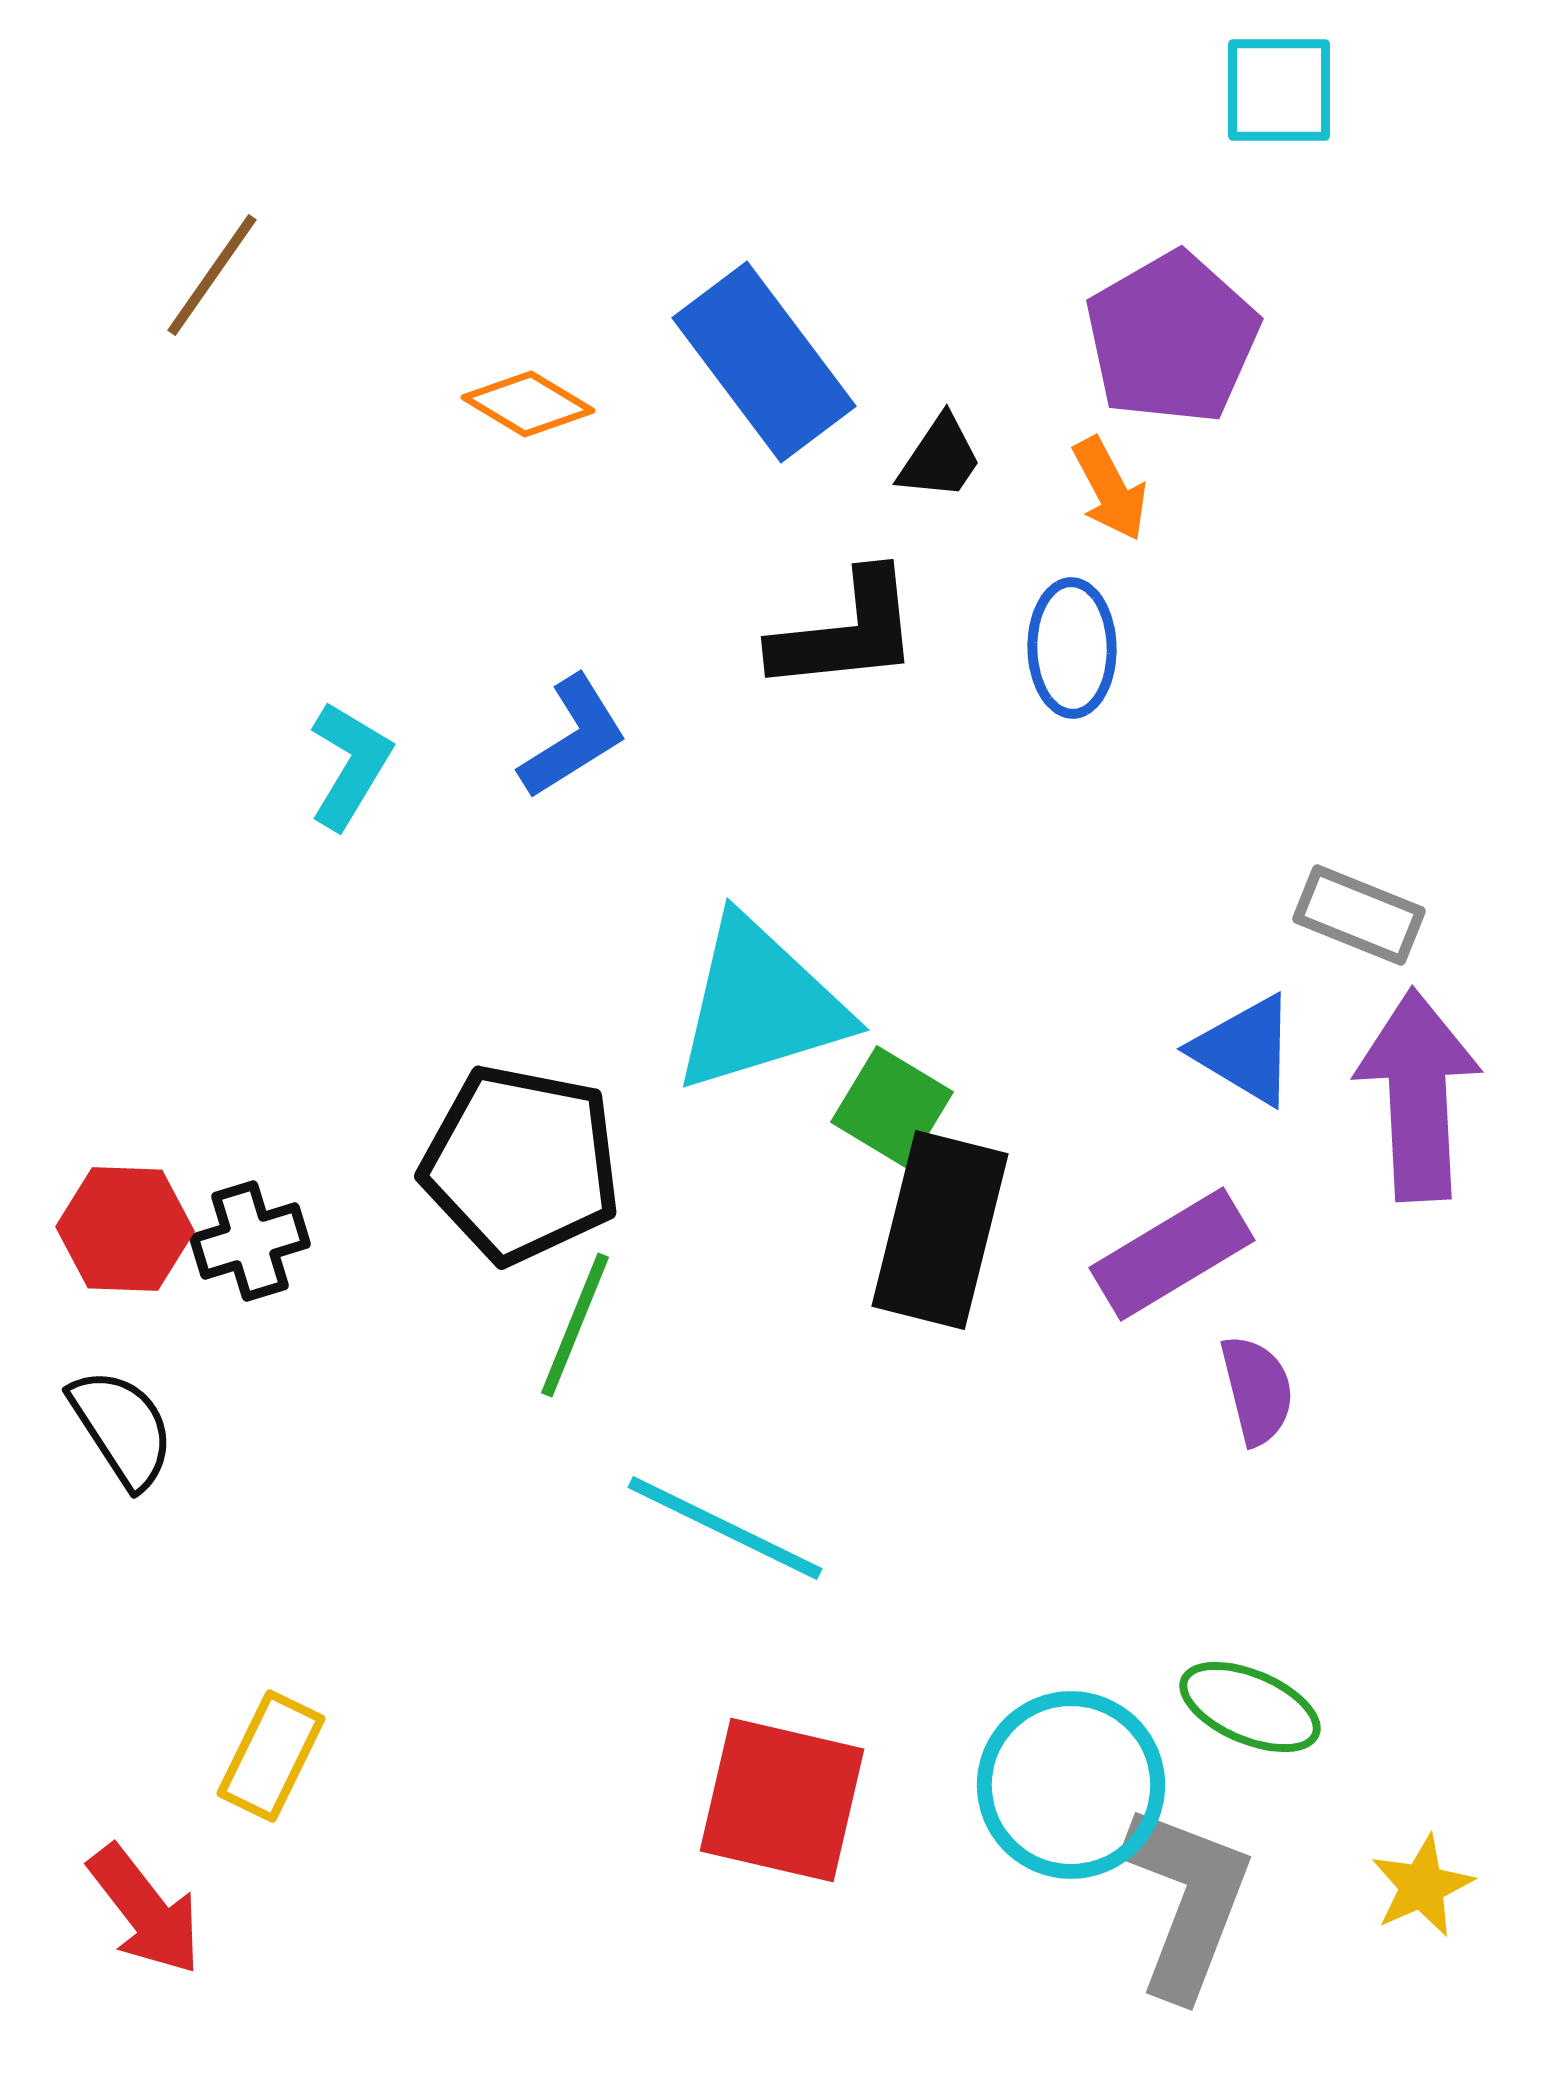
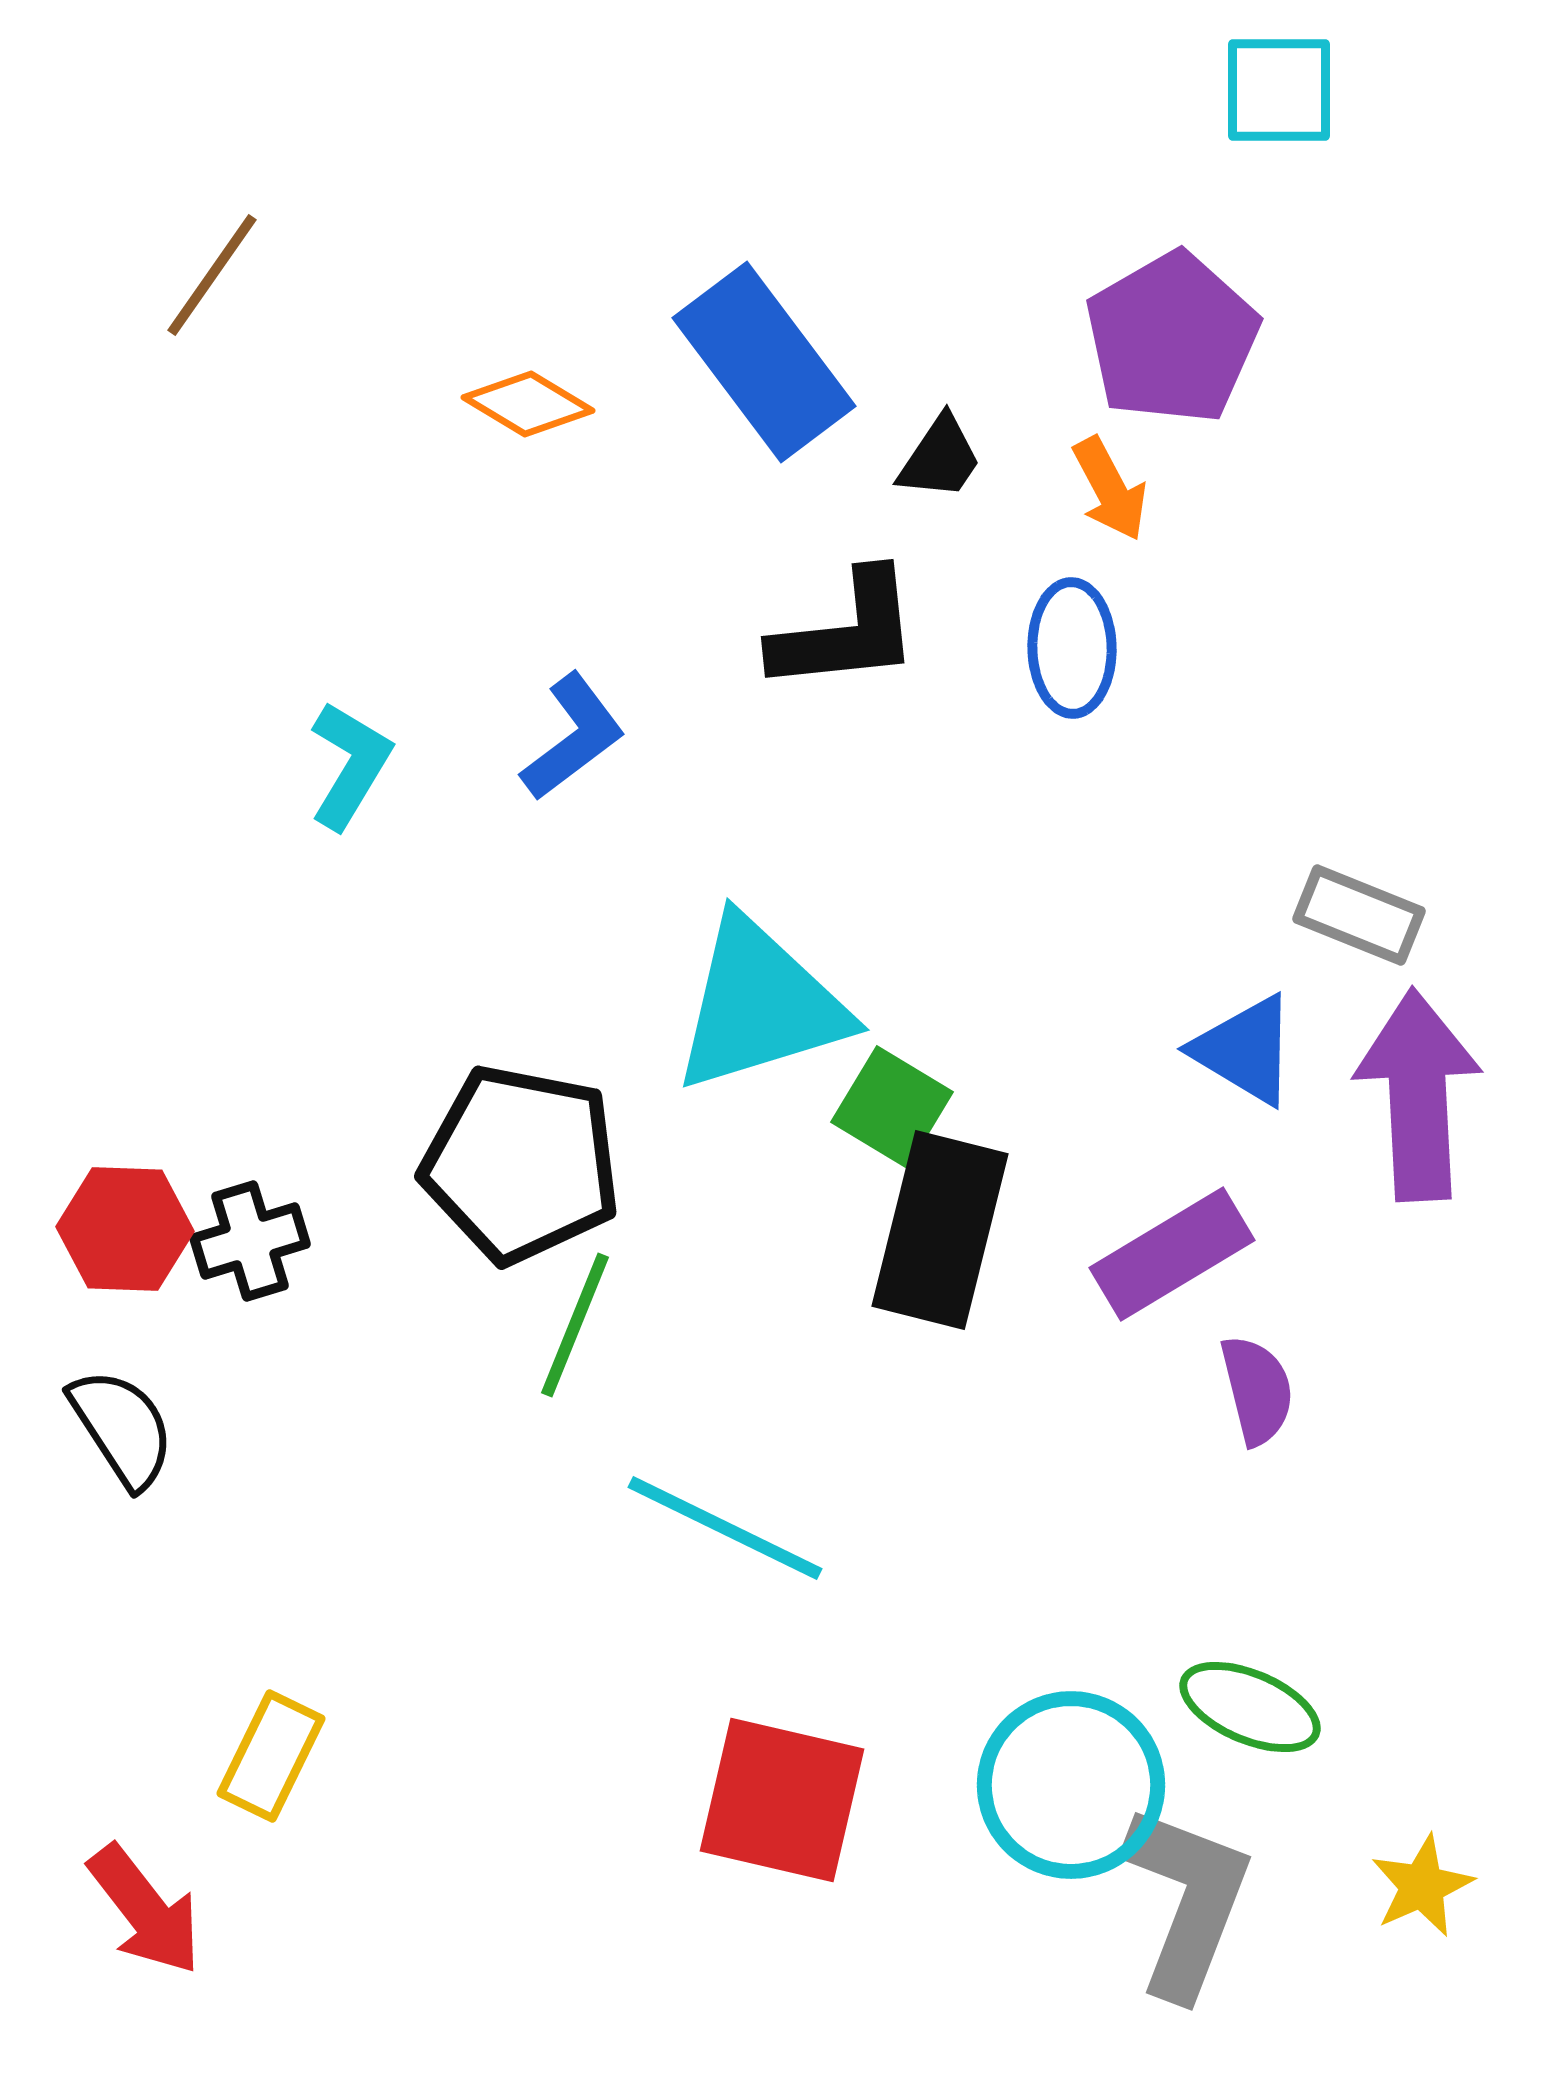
blue L-shape: rotated 5 degrees counterclockwise
